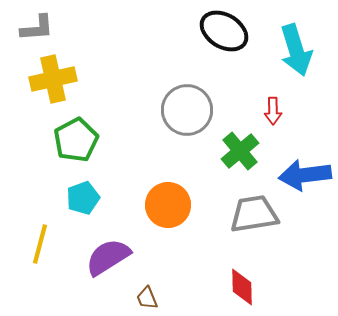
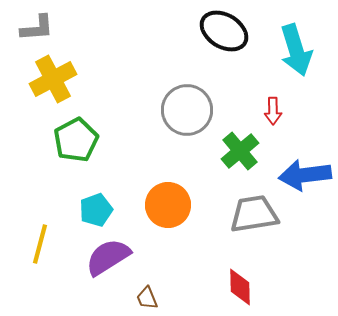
yellow cross: rotated 15 degrees counterclockwise
cyan pentagon: moved 13 px right, 12 px down
red diamond: moved 2 px left
